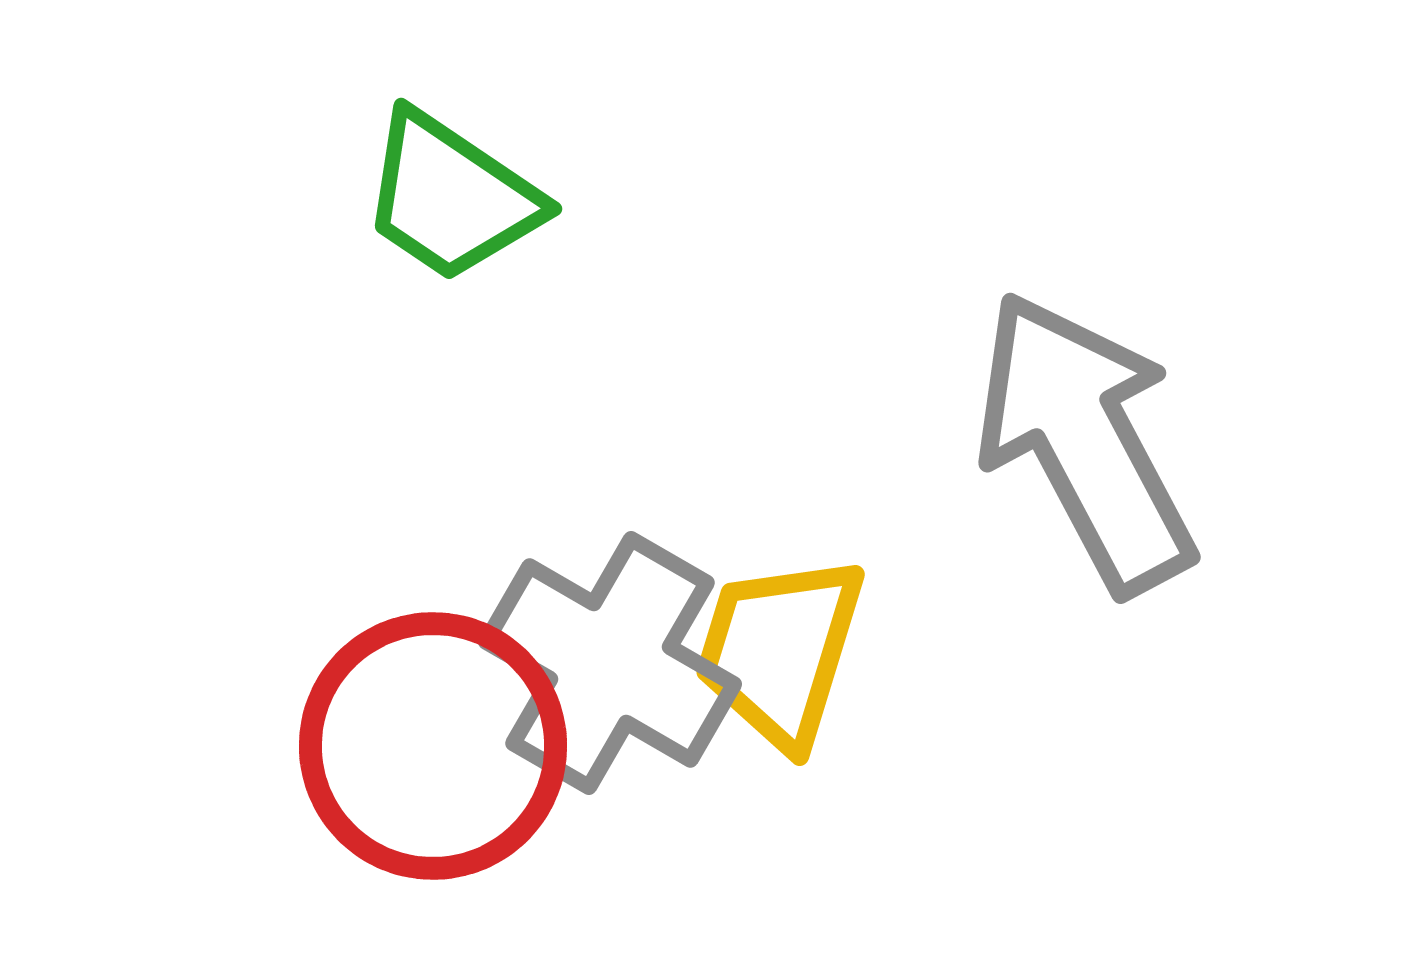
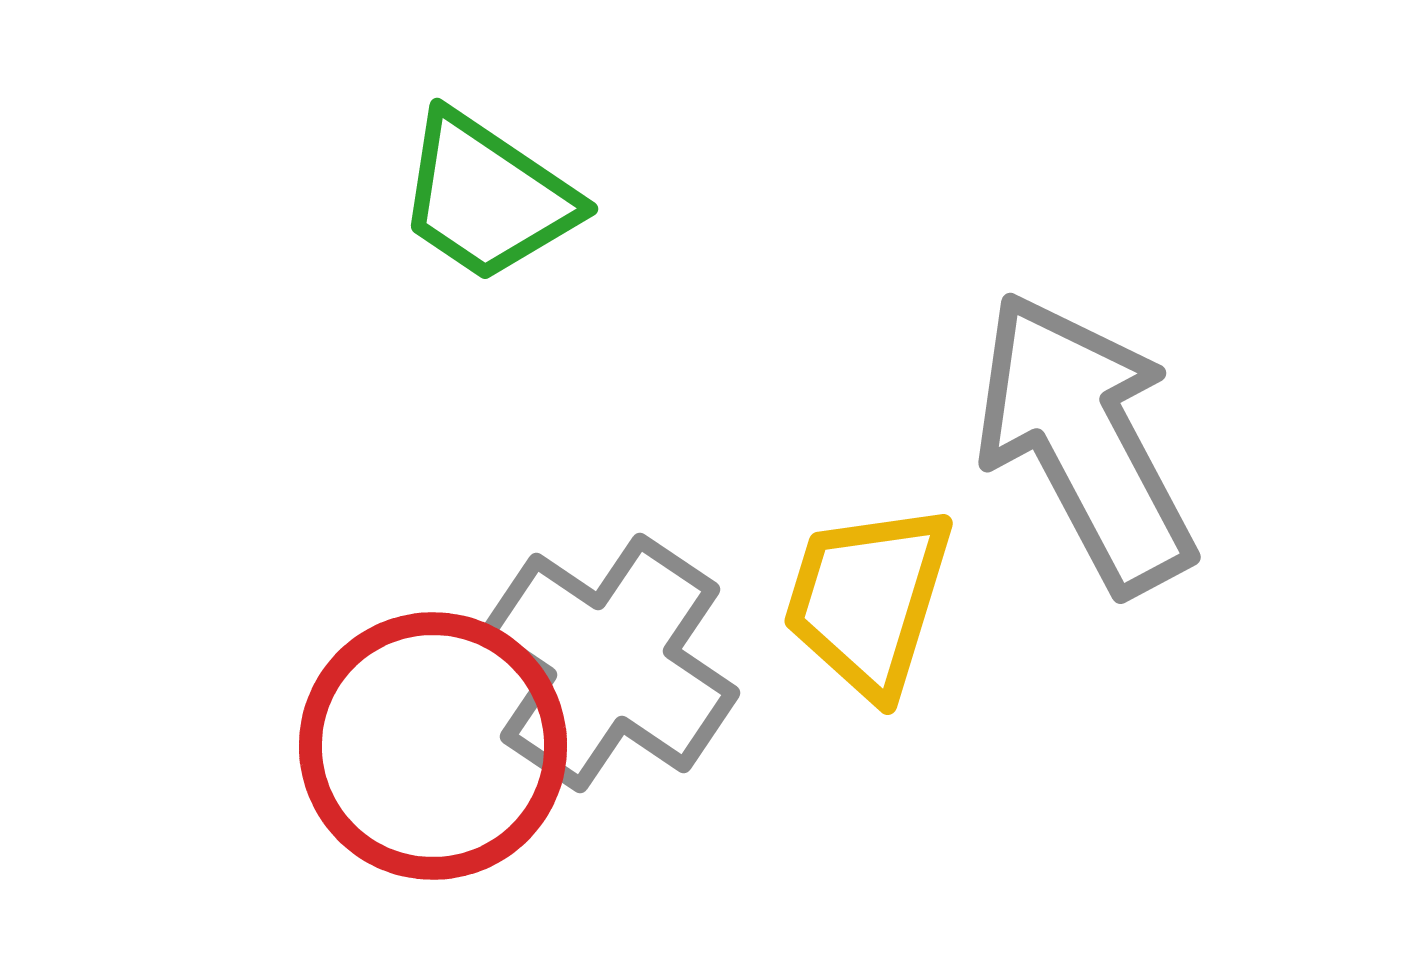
green trapezoid: moved 36 px right
yellow trapezoid: moved 88 px right, 51 px up
gray cross: rotated 4 degrees clockwise
